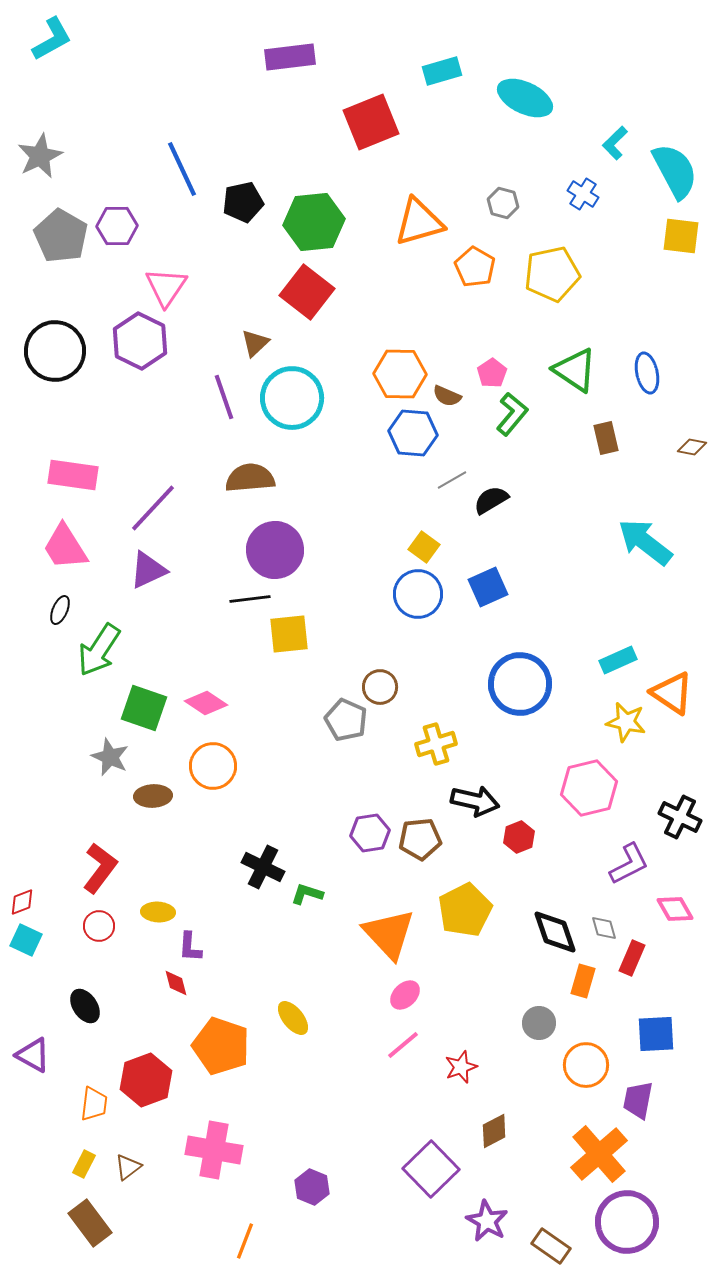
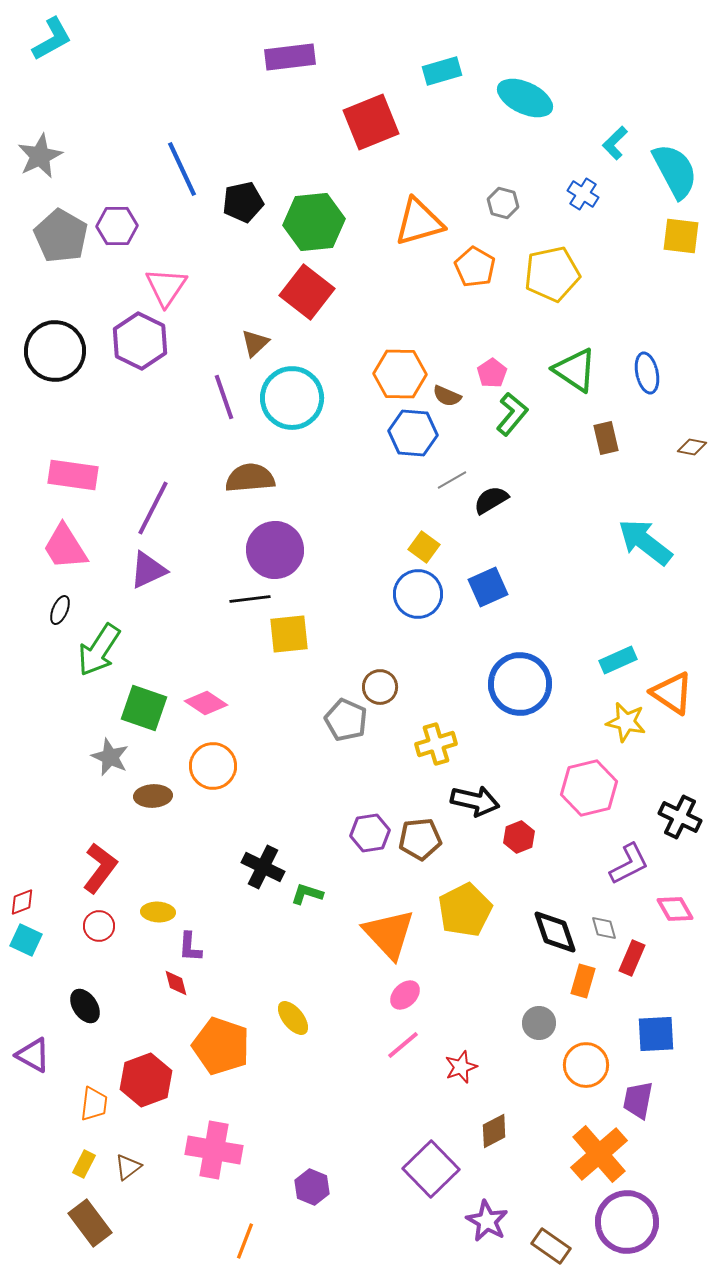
purple line at (153, 508): rotated 16 degrees counterclockwise
